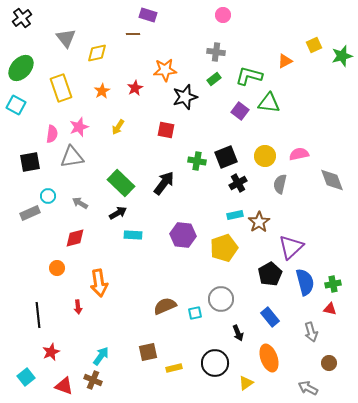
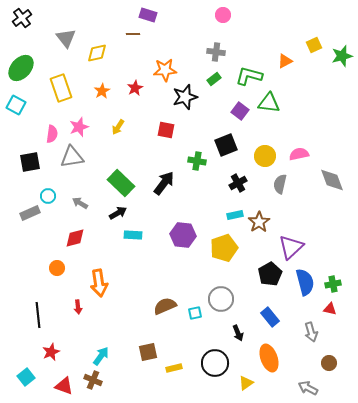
black square at (226, 157): moved 12 px up
